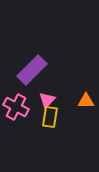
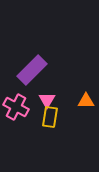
pink triangle: rotated 12 degrees counterclockwise
